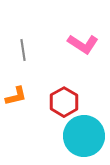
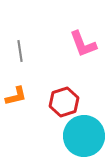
pink L-shape: rotated 36 degrees clockwise
gray line: moved 3 px left, 1 px down
red hexagon: rotated 12 degrees clockwise
